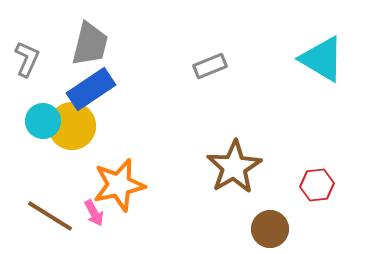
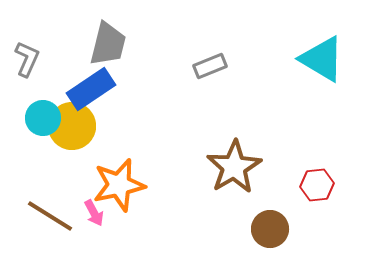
gray trapezoid: moved 18 px right
cyan circle: moved 3 px up
